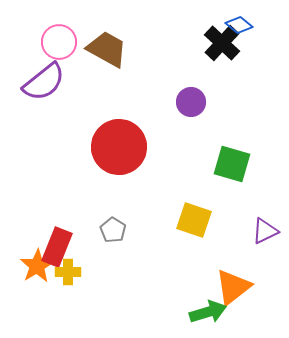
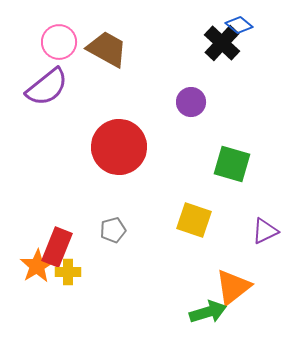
purple semicircle: moved 3 px right, 5 px down
gray pentagon: rotated 25 degrees clockwise
